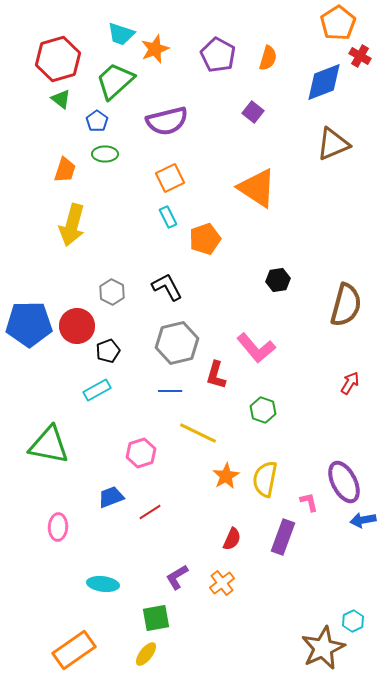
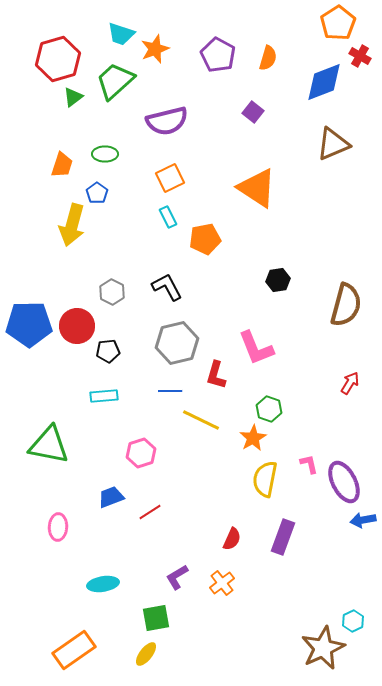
green triangle at (61, 99): moved 12 px right, 2 px up; rotated 45 degrees clockwise
blue pentagon at (97, 121): moved 72 px down
orange trapezoid at (65, 170): moved 3 px left, 5 px up
orange pentagon at (205, 239): rotated 8 degrees clockwise
pink L-shape at (256, 348): rotated 18 degrees clockwise
black pentagon at (108, 351): rotated 15 degrees clockwise
cyan rectangle at (97, 390): moved 7 px right, 6 px down; rotated 24 degrees clockwise
green hexagon at (263, 410): moved 6 px right, 1 px up
yellow line at (198, 433): moved 3 px right, 13 px up
orange star at (226, 476): moved 27 px right, 38 px up
pink L-shape at (309, 502): moved 38 px up
cyan ellipse at (103, 584): rotated 16 degrees counterclockwise
